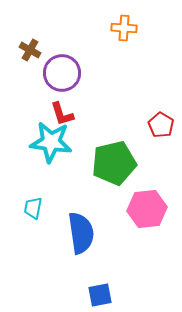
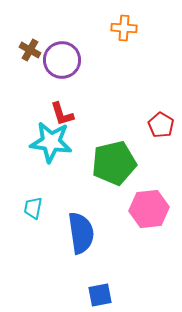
purple circle: moved 13 px up
pink hexagon: moved 2 px right
